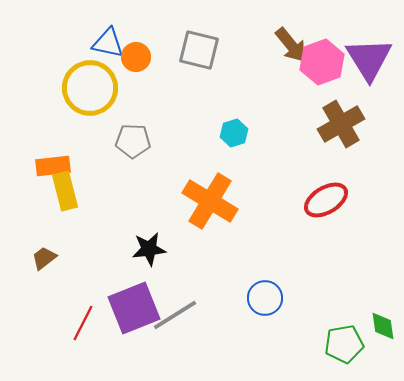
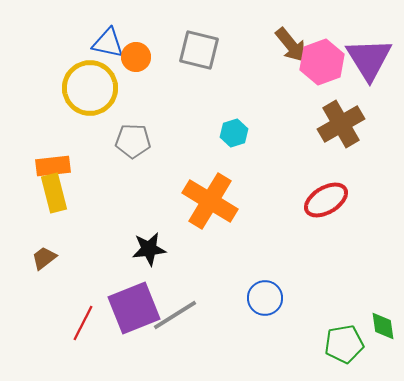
yellow rectangle: moved 11 px left, 2 px down
